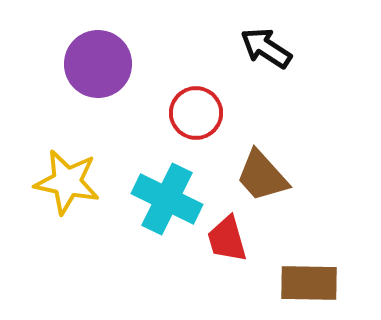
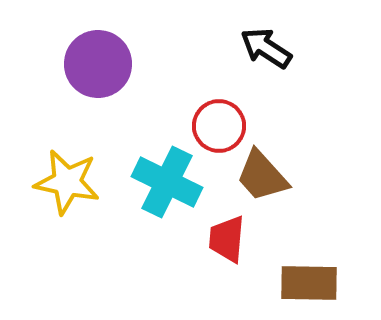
red circle: moved 23 px right, 13 px down
cyan cross: moved 17 px up
red trapezoid: rotated 21 degrees clockwise
